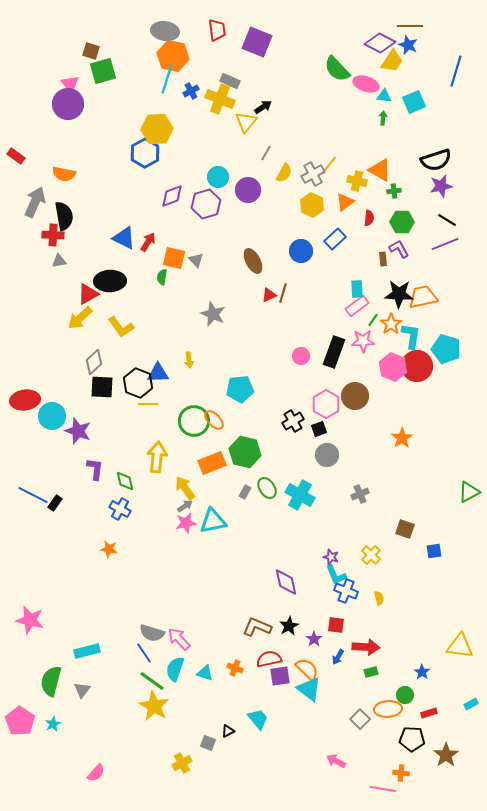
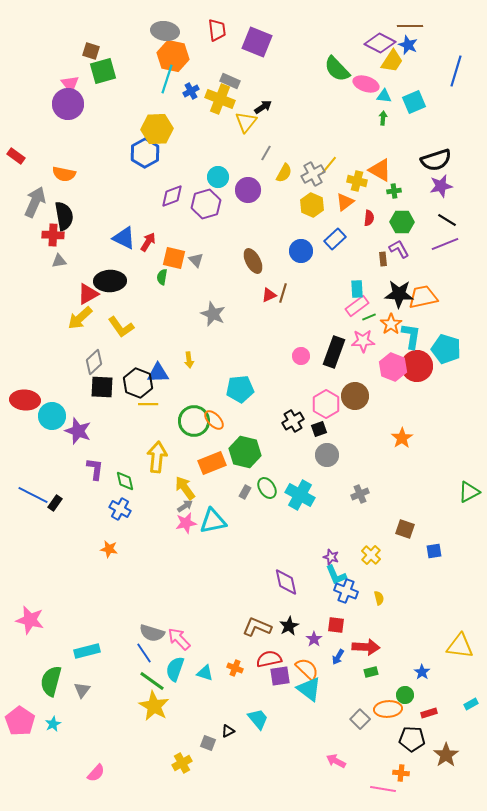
green line at (373, 320): moved 4 px left, 3 px up; rotated 32 degrees clockwise
red ellipse at (25, 400): rotated 12 degrees clockwise
